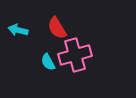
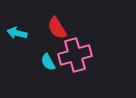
cyan arrow: moved 1 px left, 3 px down
